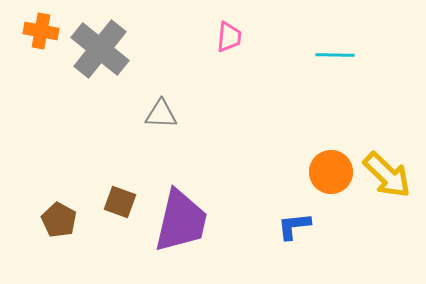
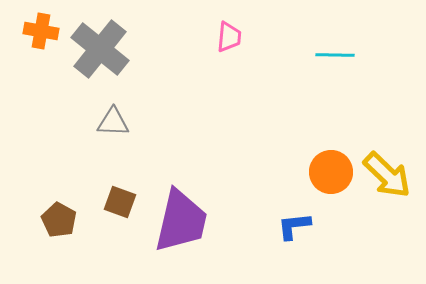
gray triangle: moved 48 px left, 8 px down
